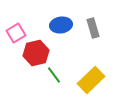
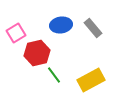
gray rectangle: rotated 24 degrees counterclockwise
red hexagon: moved 1 px right
yellow rectangle: rotated 16 degrees clockwise
